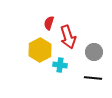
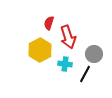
gray circle: moved 2 px down
cyan cross: moved 5 px right, 1 px up
black line: moved 8 px left, 4 px up; rotated 66 degrees counterclockwise
